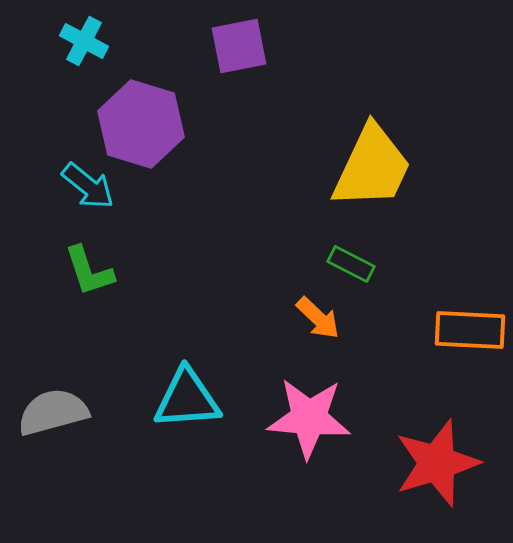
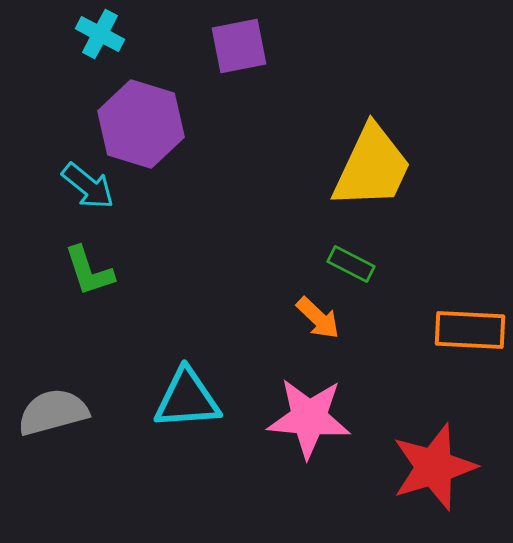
cyan cross: moved 16 px right, 7 px up
red star: moved 3 px left, 4 px down
